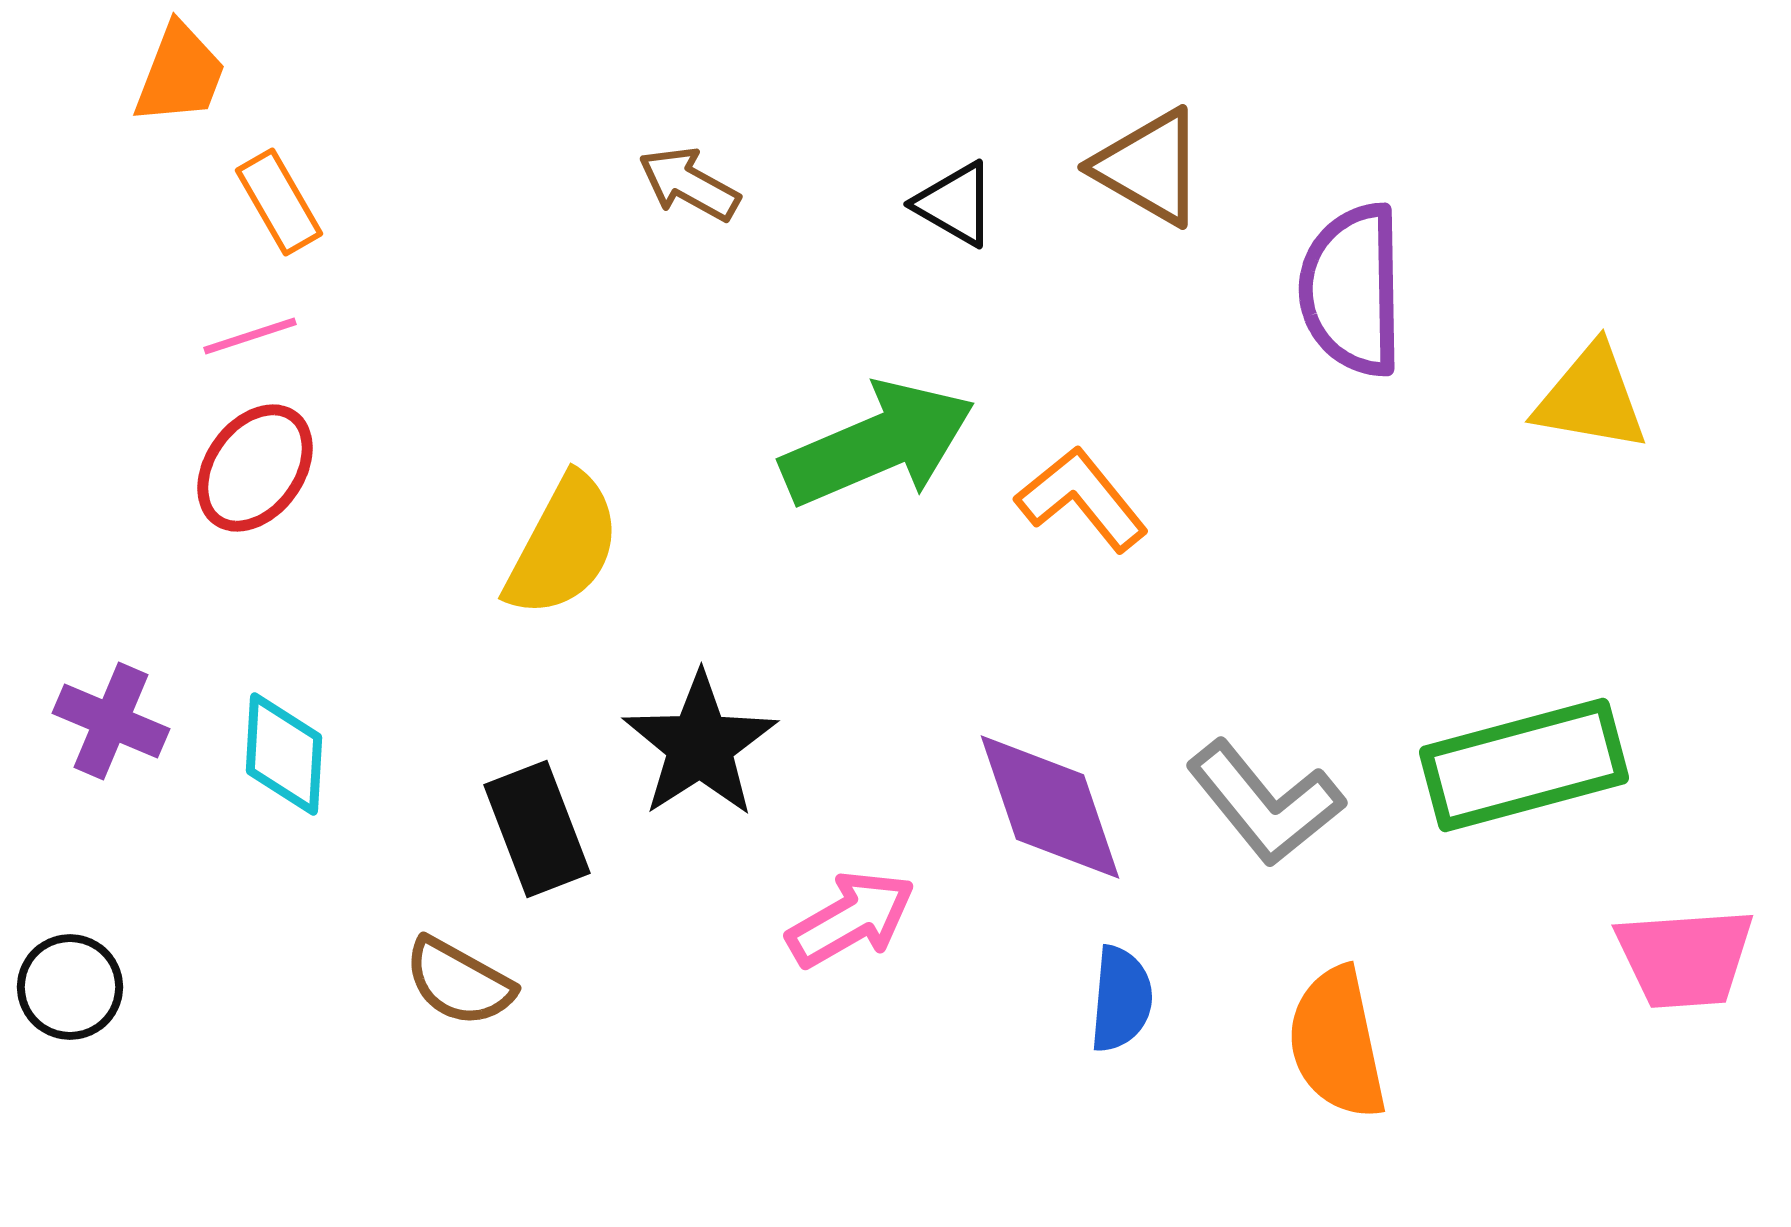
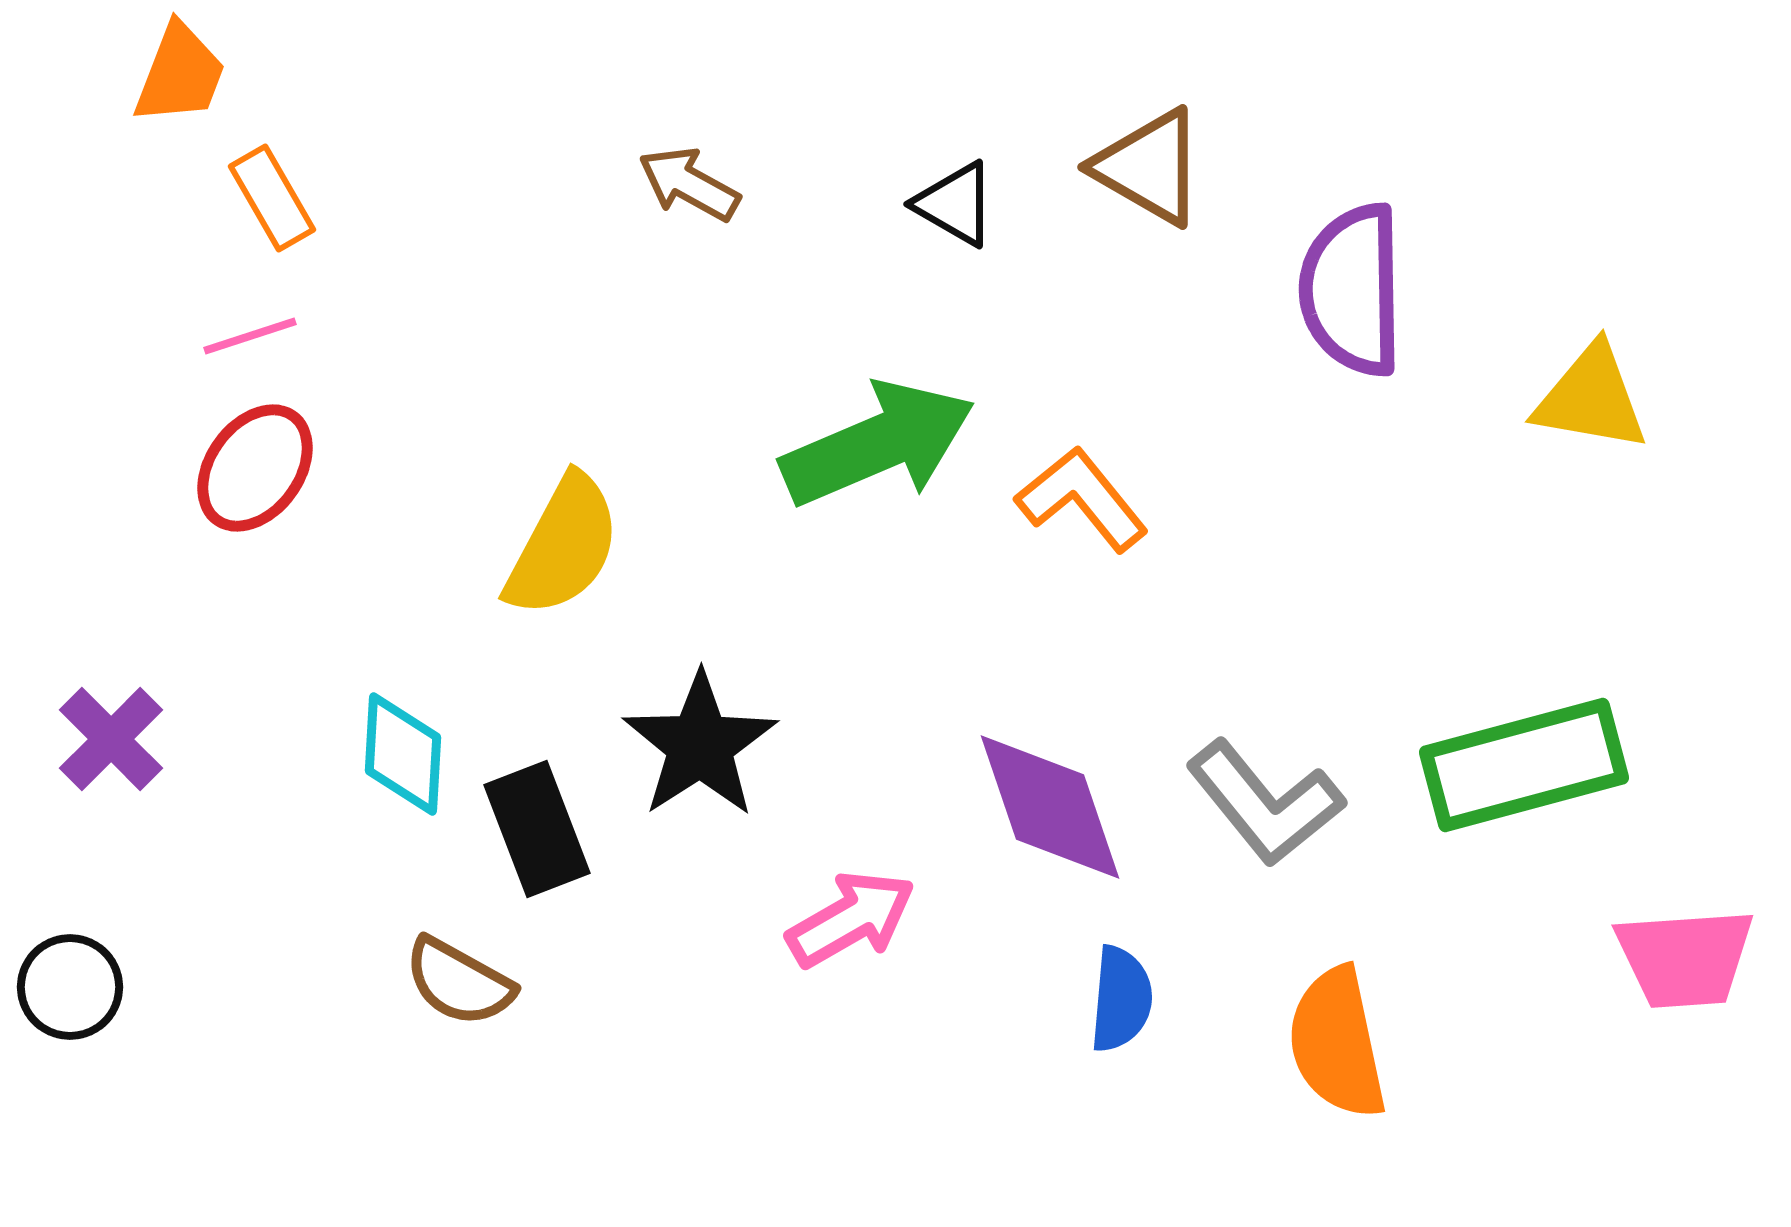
orange rectangle: moved 7 px left, 4 px up
purple cross: moved 18 px down; rotated 22 degrees clockwise
cyan diamond: moved 119 px right
